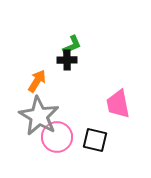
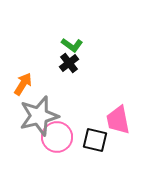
green L-shape: rotated 60 degrees clockwise
black cross: moved 2 px right, 3 px down; rotated 36 degrees counterclockwise
orange arrow: moved 14 px left, 3 px down
pink trapezoid: moved 16 px down
gray star: rotated 27 degrees clockwise
